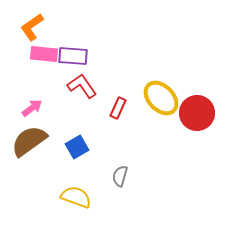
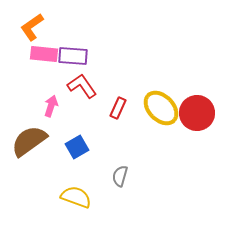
yellow ellipse: moved 10 px down
pink arrow: moved 19 px right, 2 px up; rotated 35 degrees counterclockwise
